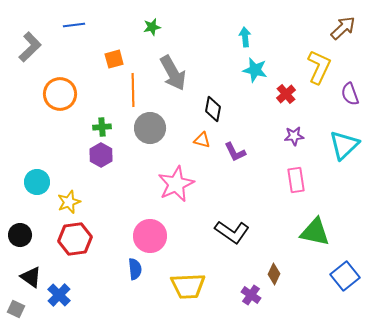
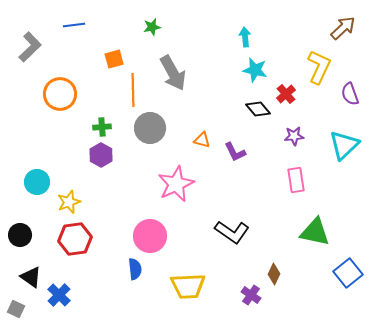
black diamond: moved 45 px right; rotated 50 degrees counterclockwise
blue square: moved 3 px right, 3 px up
